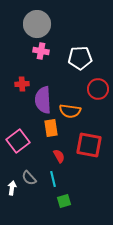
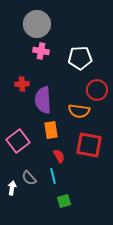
red circle: moved 1 px left, 1 px down
orange semicircle: moved 9 px right
orange rectangle: moved 2 px down
cyan line: moved 3 px up
